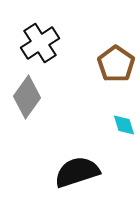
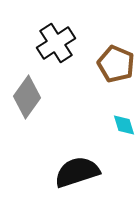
black cross: moved 16 px right
brown pentagon: rotated 12 degrees counterclockwise
